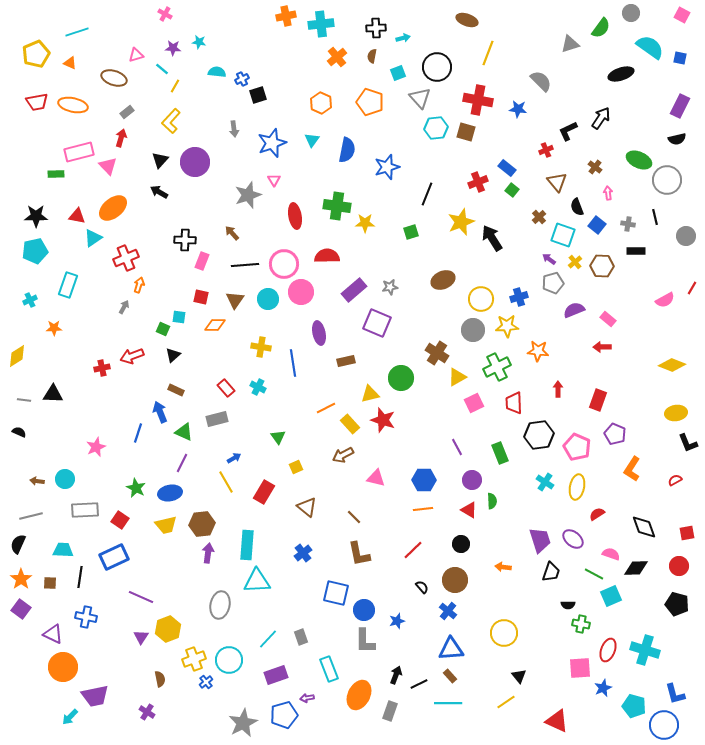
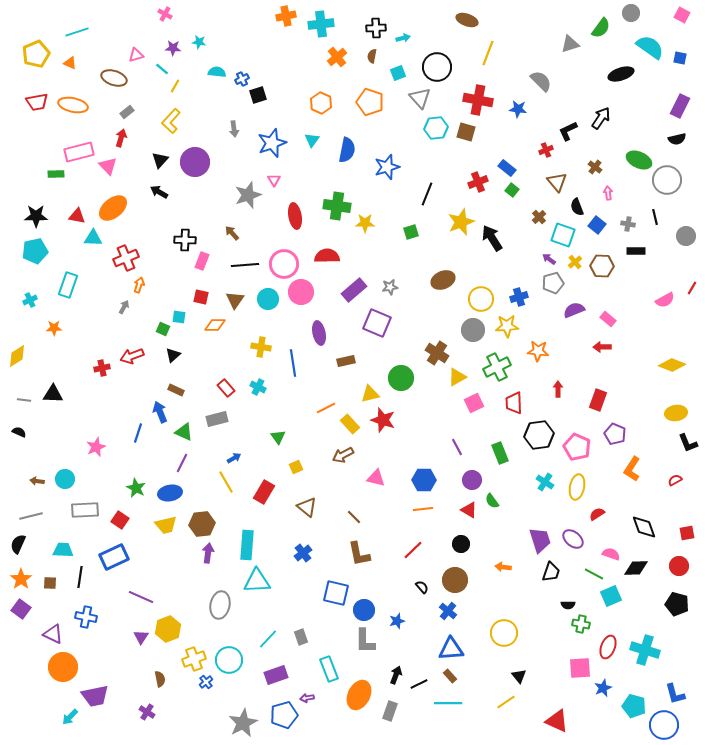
cyan triangle at (93, 238): rotated 36 degrees clockwise
green semicircle at (492, 501): rotated 147 degrees clockwise
red ellipse at (608, 650): moved 3 px up
